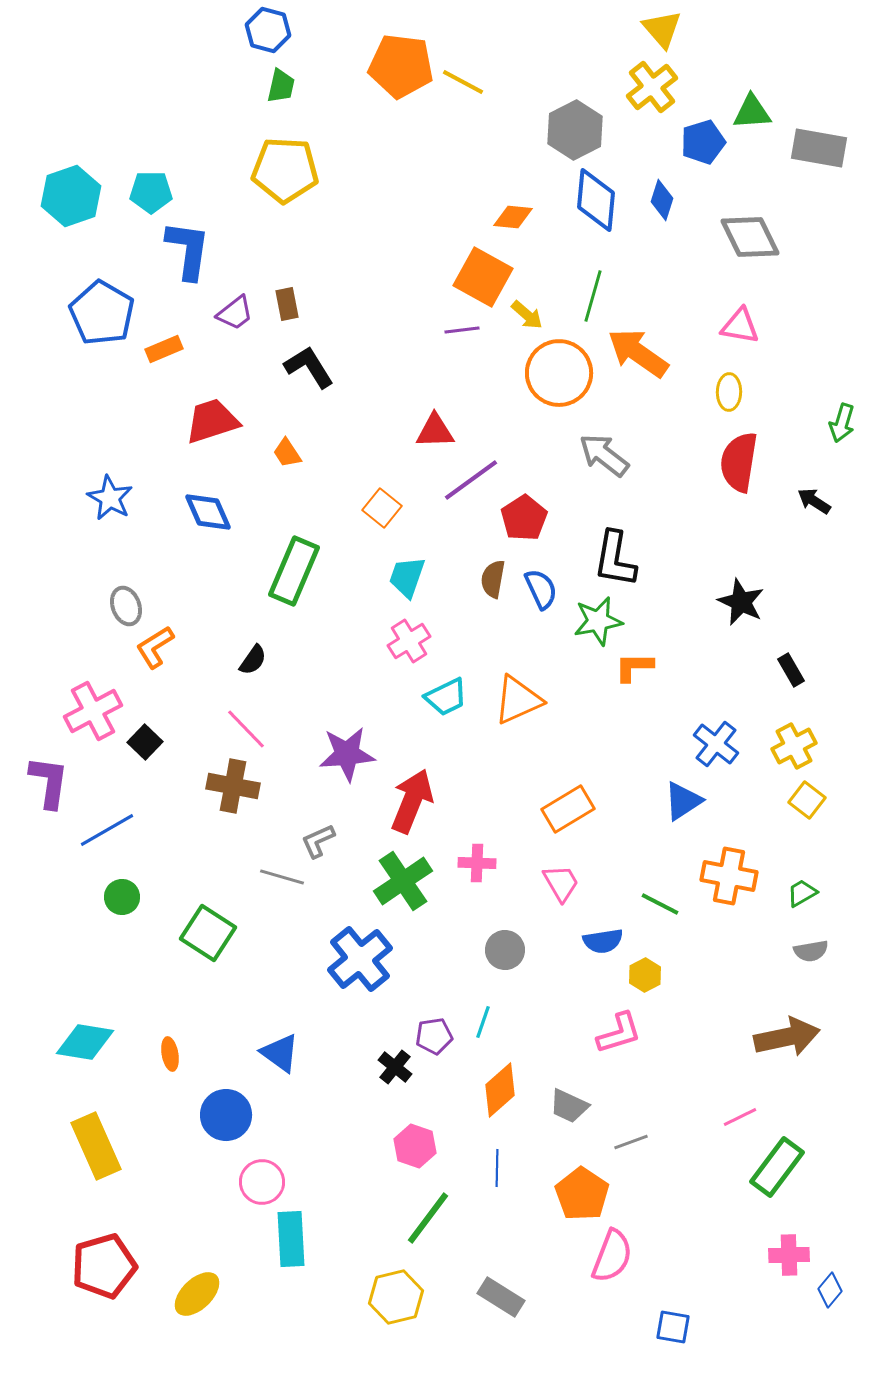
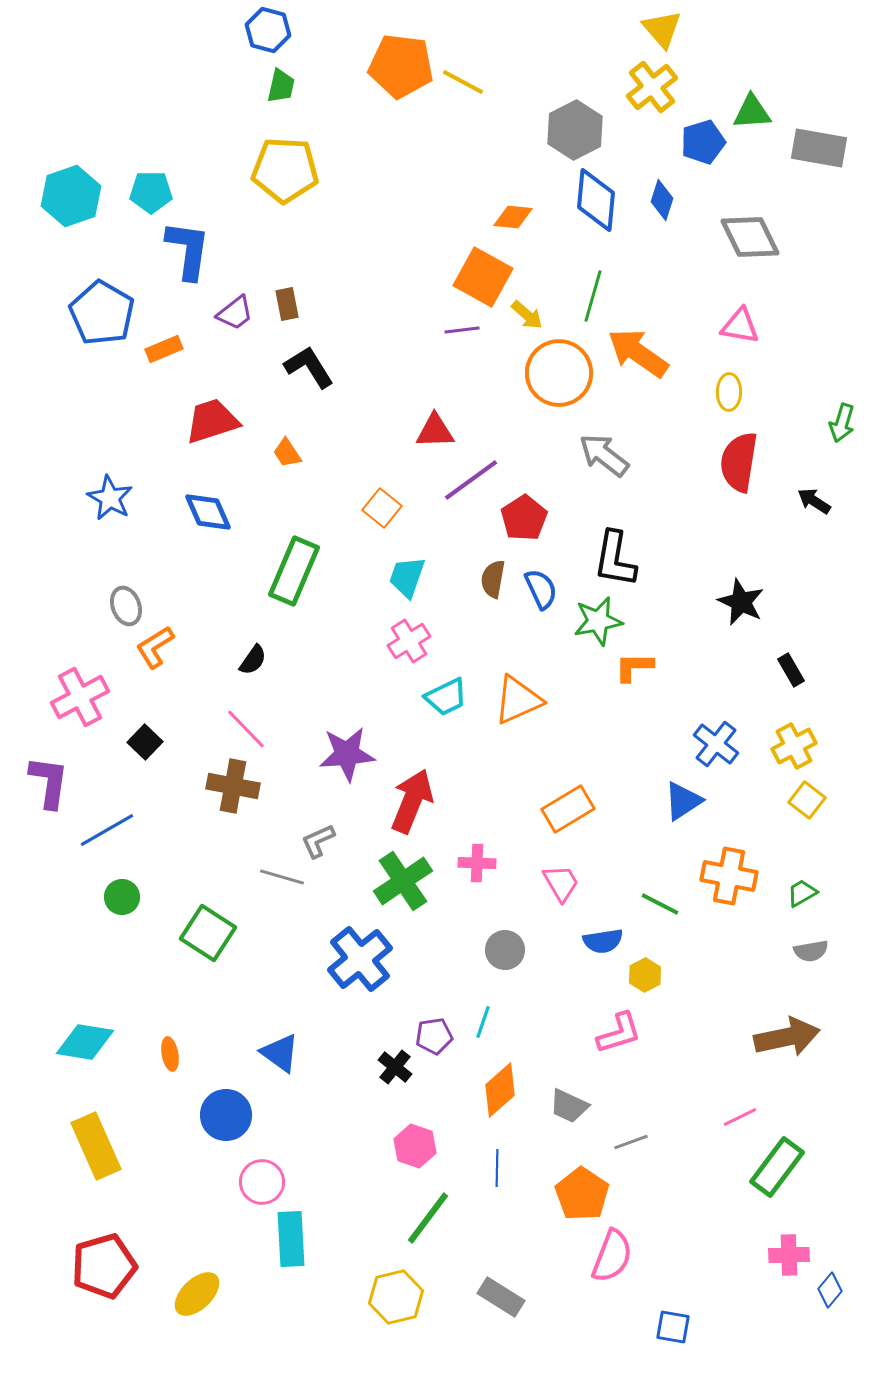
pink cross at (93, 711): moved 13 px left, 14 px up
